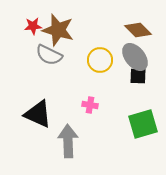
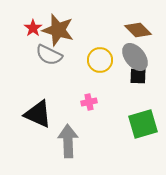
red star: moved 2 px down; rotated 30 degrees counterclockwise
pink cross: moved 1 px left, 3 px up; rotated 21 degrees counterclockwise
